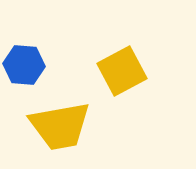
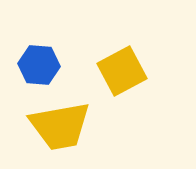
blue hexagon: moved 15 px right
